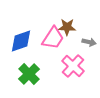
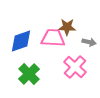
pink trapezoid: rotated 120 degrees counterclockwise
pink cross: moved 2 px right, 1 px down
